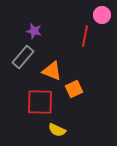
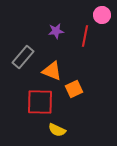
purple star: moved 22 px right; rotated 21 degrees counterclockwise
